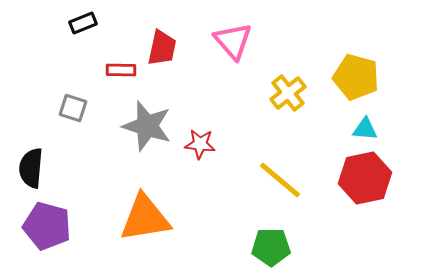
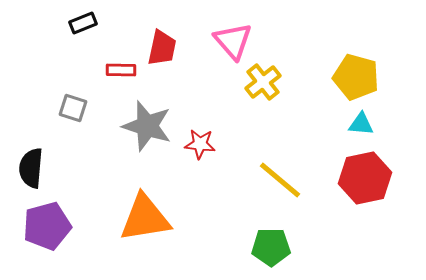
yellow cross: moved 25 px left, 11 px up
cyan triangle: moved 4 px left, 5 px up
purple pentagon: rotated 30 degrees counterclockwise
